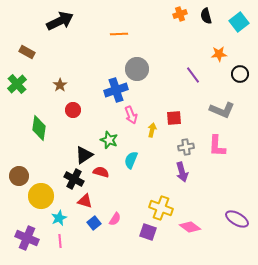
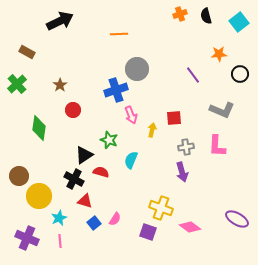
yellow circle: moved 2 px left
